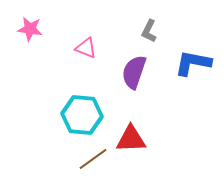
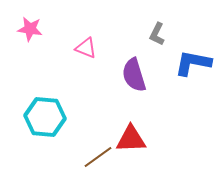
gray L-shape: moved 8 px right, 3 px down
purple semicircle: moved 3 px down; rotated 36 degrees counterclockwise
cyan hexagon: moved 37 px left, 2 px down
brown line: moved 5 px right, 2 px up
